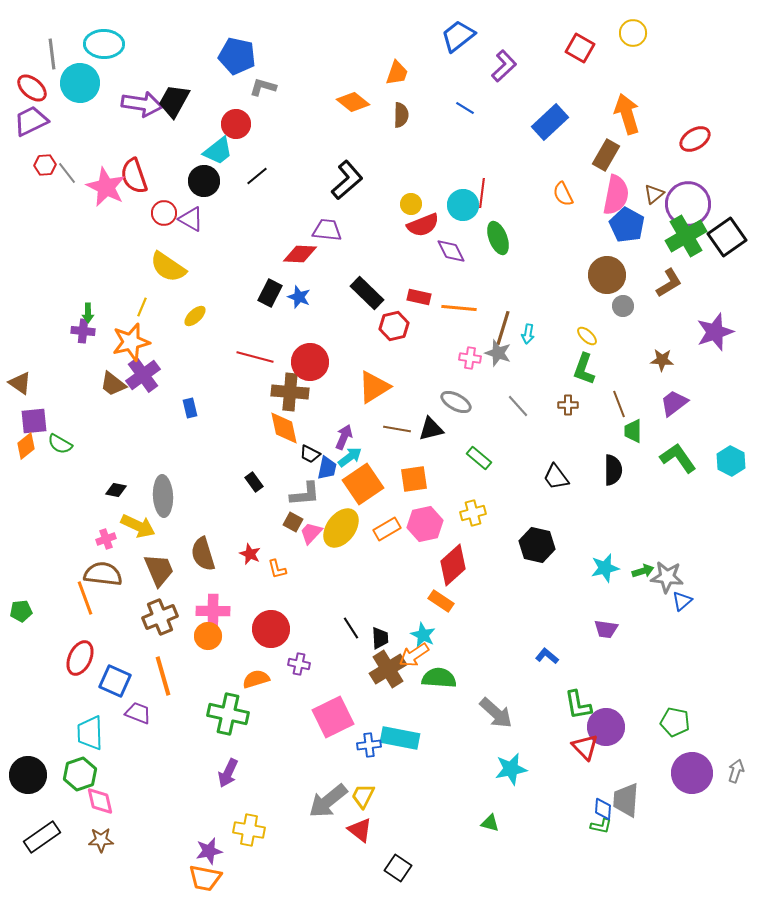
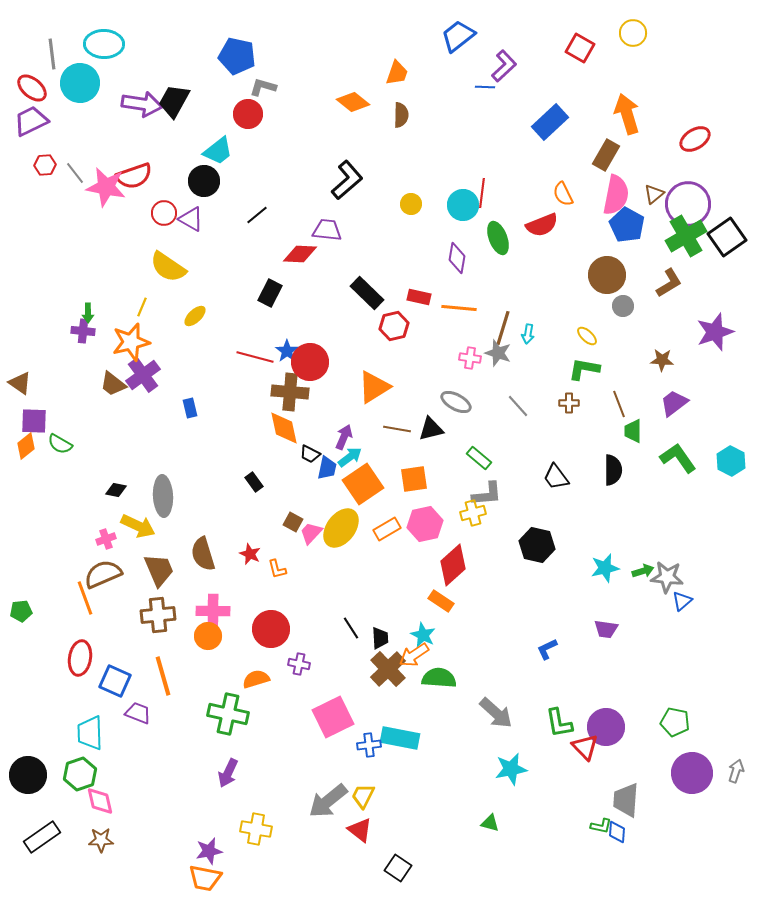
blue line at (465, 108): moved 20 px right, 21 px up; rotated 30 degrees counterclockwise
red circle at (236, 124): moved 12 px right, 10 px up
gray line at (67, 173): moved 8 px right
red semicircle at (134, 176): rotated 90 degrees counterclockwise
black line at (257, 176): moved 39 px down
pink star at (106, 187): rotated 15 degrees counterclockwise
red semicircle at (423, 225): moved 119 px right
purple diamond at (451, 251): moved 6 px right, 7 px down; rotated 36 degrees clockwise
blue star at (299, 297): moved 12 px left, 54 px down; rotated 15 degrees clockwise
green L-shape at (584, 369): rotated 80 degrees clockwise
brown cross at (568, 405): moved 1 px right, 2 px up
purple square at (34, 421): rotated 8 degrees clockwise
gray L-shape at (305, 494): moved 182 px right
brown semicircle at (103, 574): rotated 30 degrees counterclockwise
brown cross at (160, 617): moved 2 px left, 2 px up; rotated 16 degrees clockwise
blue L-shape at (547, 656): moved 7 px up; rotated 65 degrees counterclockwise
red ellipse at (80, 658): rotated 16 degrees counterclockwise
brown cross at (388, 669): rotated 12 degrees counterclockwise
green L-shape at (578, 705): moved 19 px left, 18 px down
blue diamond at (603, 809): moved 14 px right, 23 px down
yellow cross at (249, 830): moved 7 px right, 1 px up
